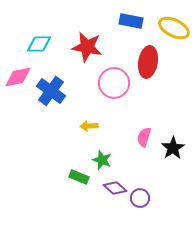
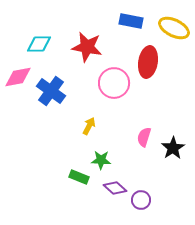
yellow arrow: rotated 120 degrees clockwise
green star: moved 1 px left; rotated 18 degrees counterclockwise
purple circle: moved 1 px right, 2 px down
